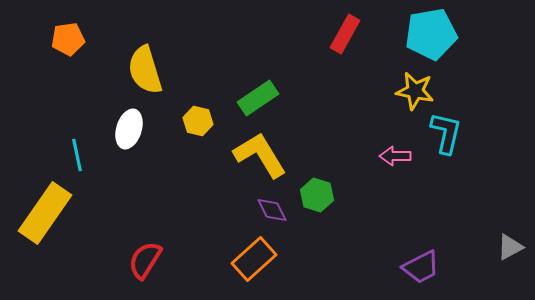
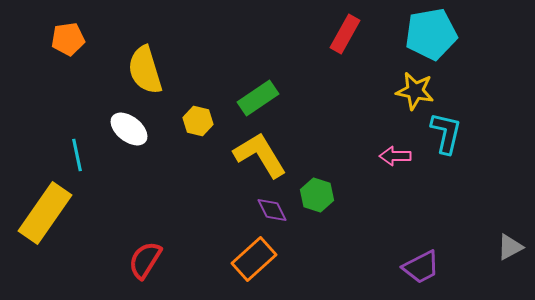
white ellipse: rotated 69 degrees counterclockwise
